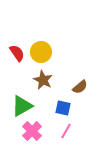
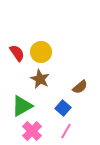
brown star: moved 3 px left, 1 px up
blue square: rotated 28 degrees clockwise
